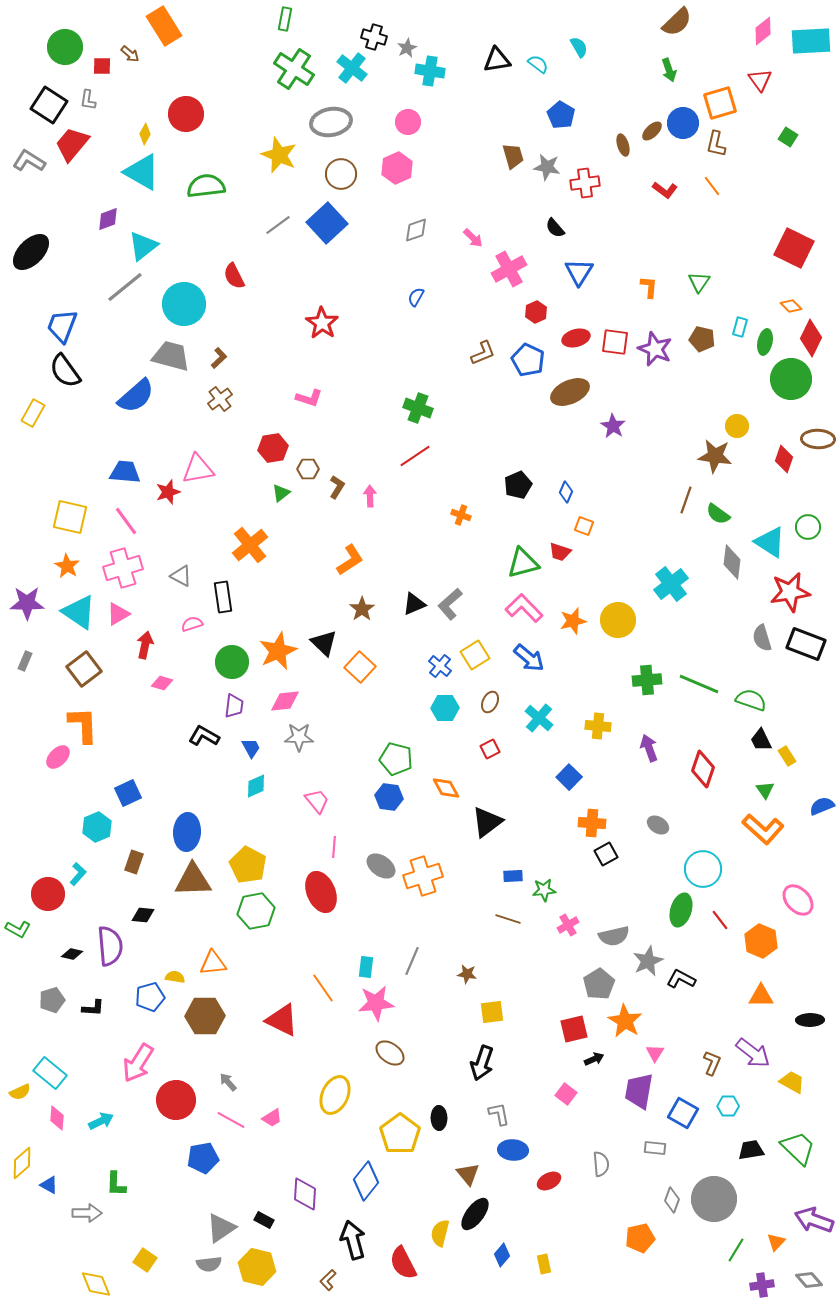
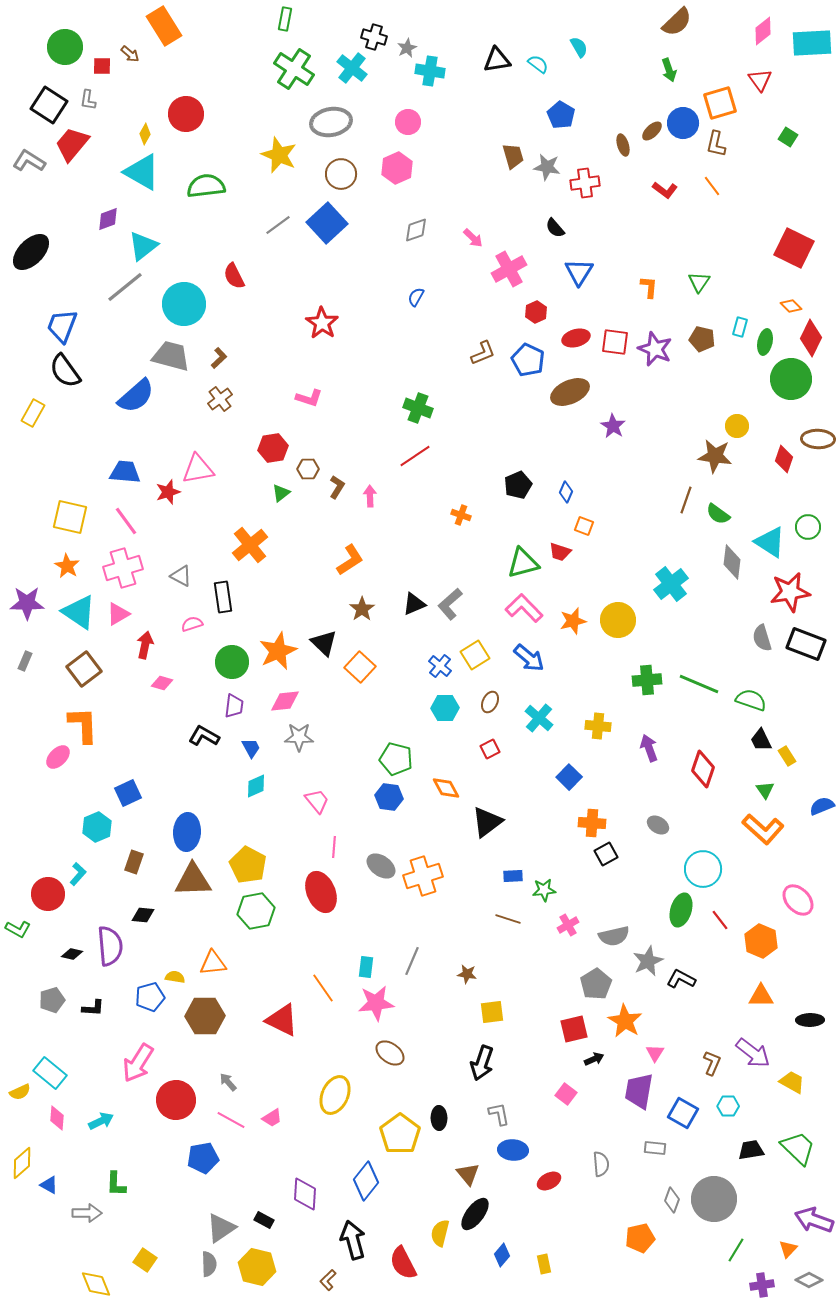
cyan rectangle at (811, 41): moved 1 px right, 2 px down
gray pentagon at (599, 984): moved 3 px left
orange triangle at (776, 1242): moved 12 px right, 7 px down
gray semicircle at (209, 1264): rotated 85 degrees counterclockwise
gray diamond at (809, 1280): rotated 20 degrees counterclockwise
